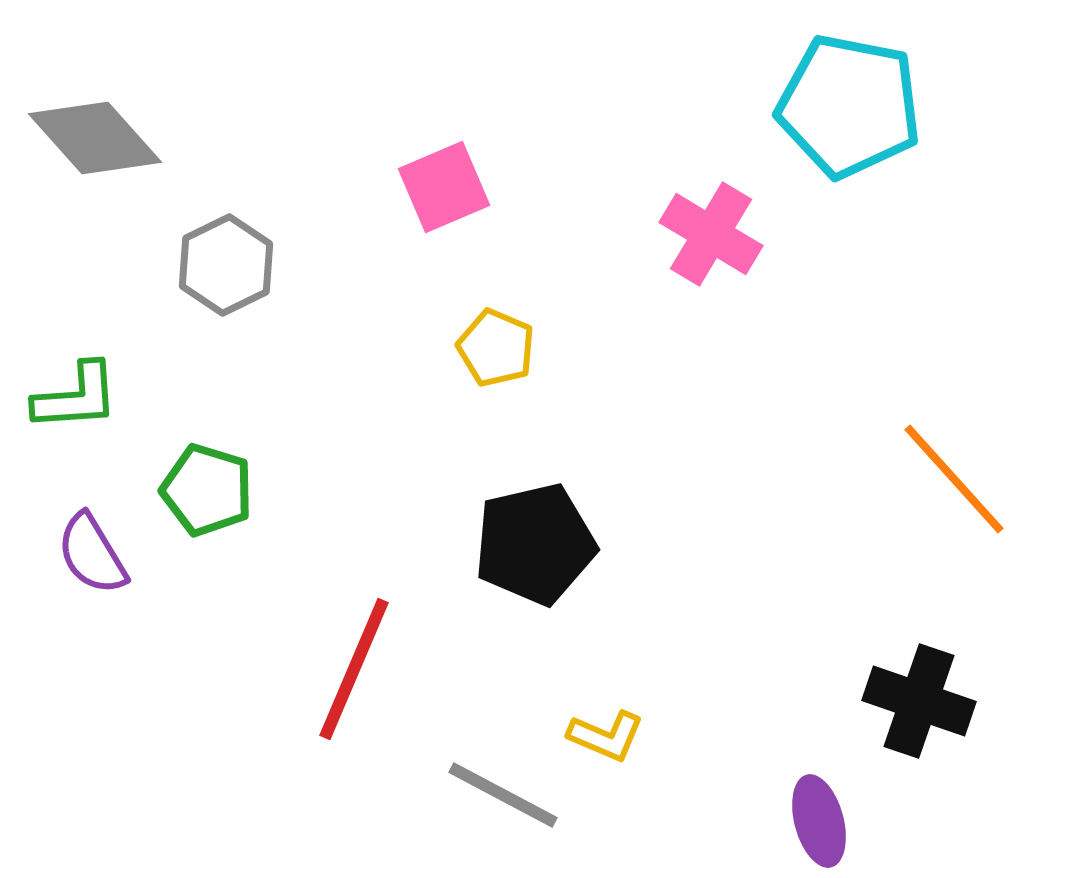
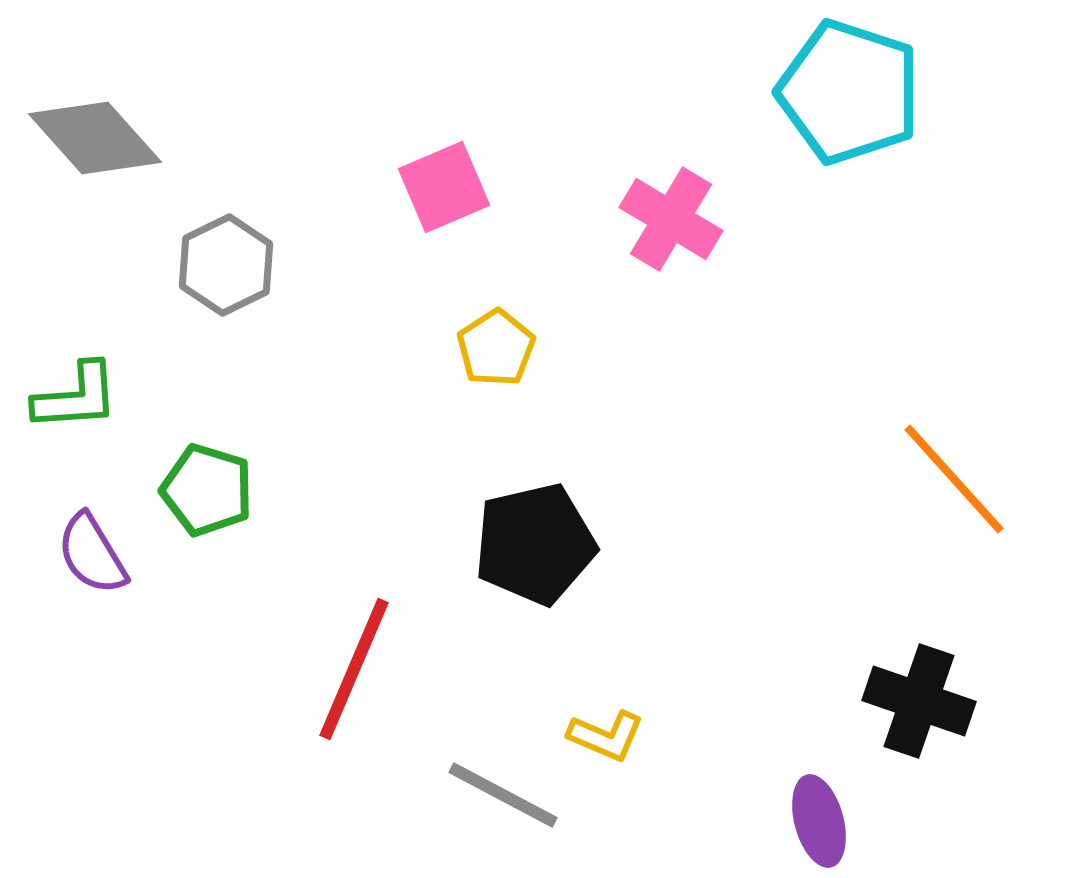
cyan pentagon: moved 14 px up; rotated 7 degrees clockwise
pink cross: moved 40 px left, 15 px up
yellow pentagon: rotated 16 degrees clockwise
